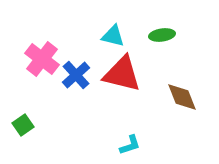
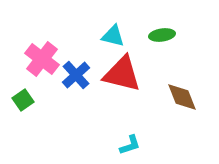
green square: moved 25 px up
